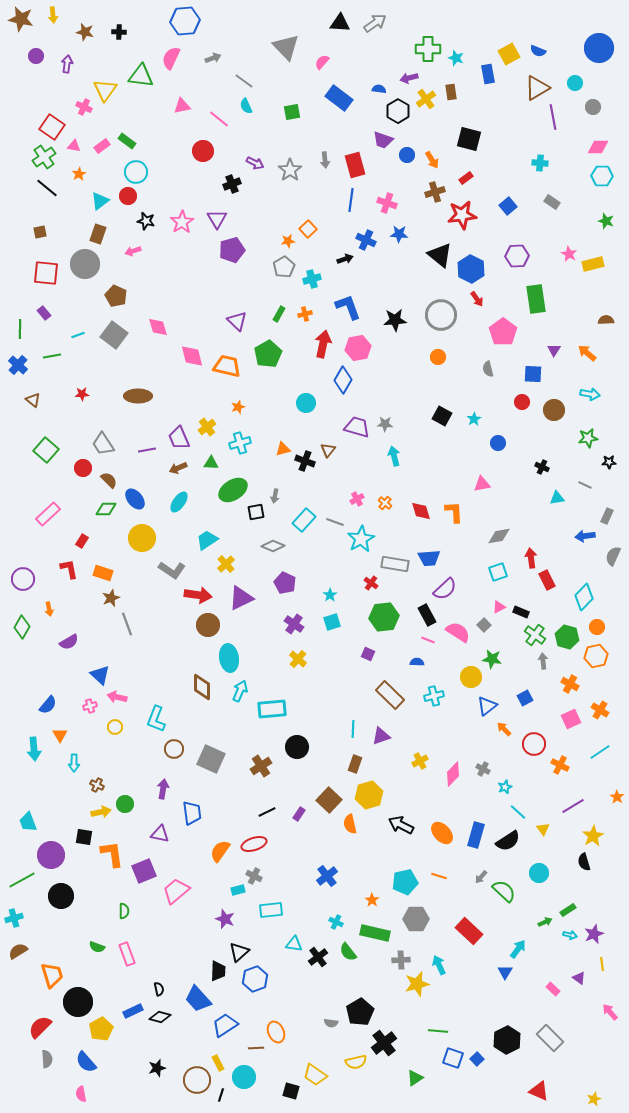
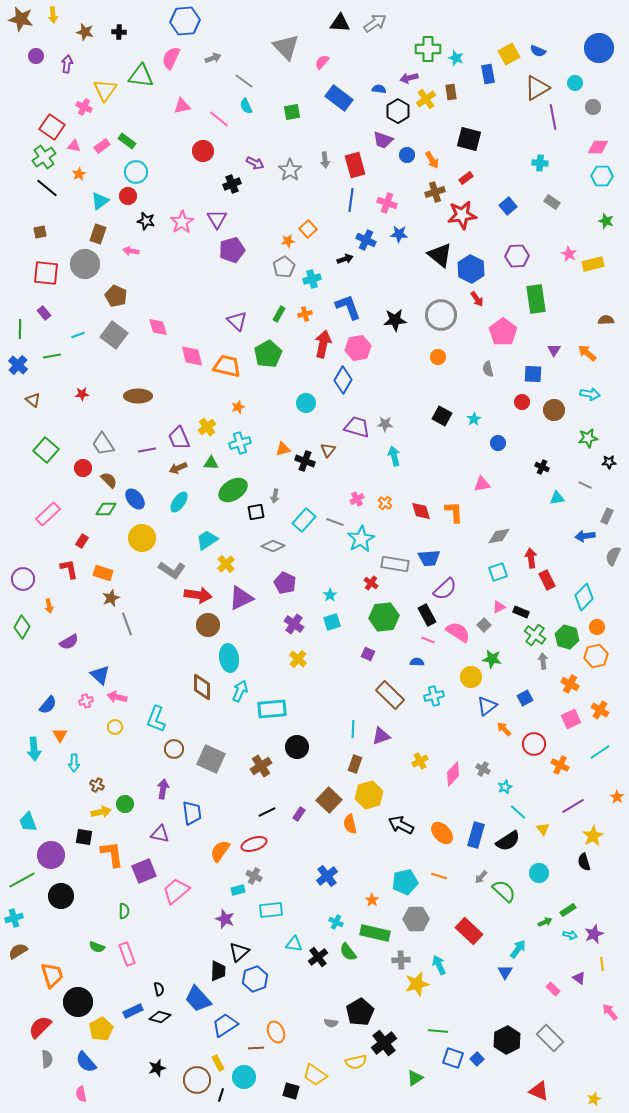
pink arrow at (133, 251): moved 2 px left; rotated 28 degrees clockwise
orange arrow at (49, 609): moved 3 px up
pink cross at (90, 706): moved 4 px left, 5 px up
